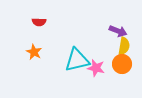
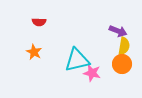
pink star: moved 4 px left, 5 px down
